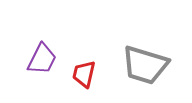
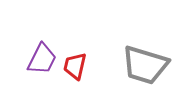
red trapezoid: moved 9 px left, 8 px up
